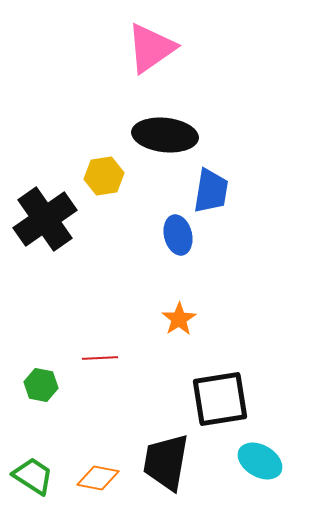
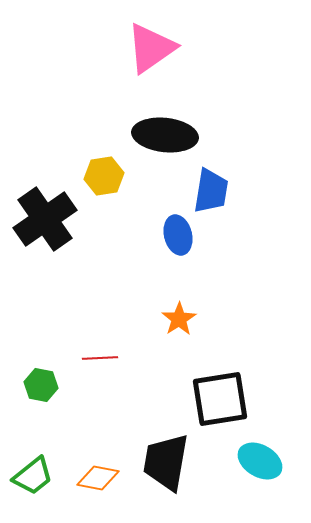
green trapezoid: rotated 108 degrees clockwise
